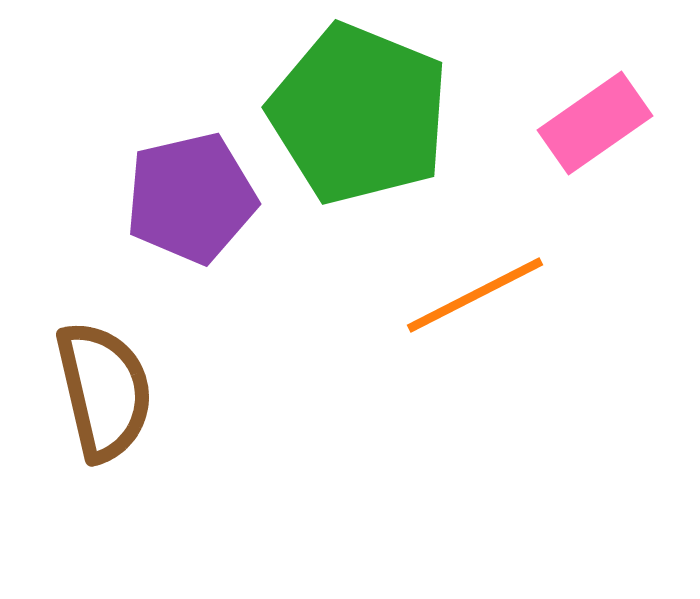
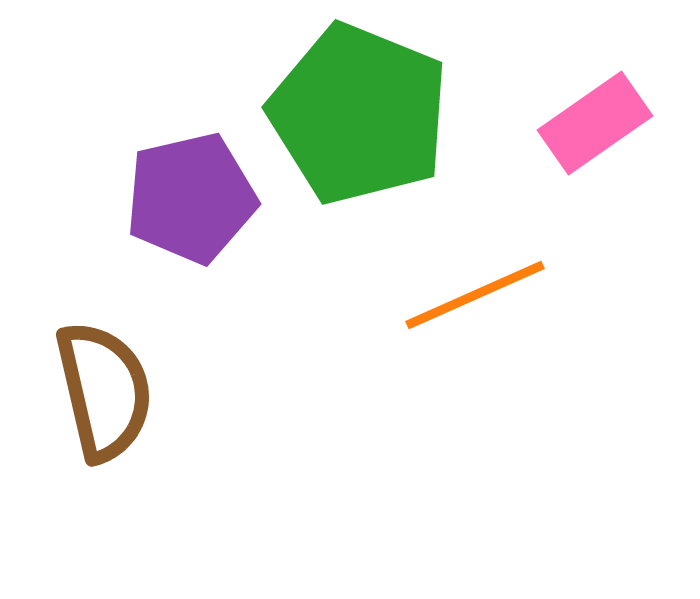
orange line: rotated 3 degrees clockwise
